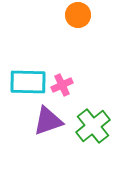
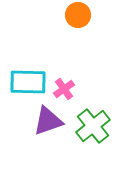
pink cross: moved 2 px right, 4 px down; rotated 10 degrees counterclockwise
